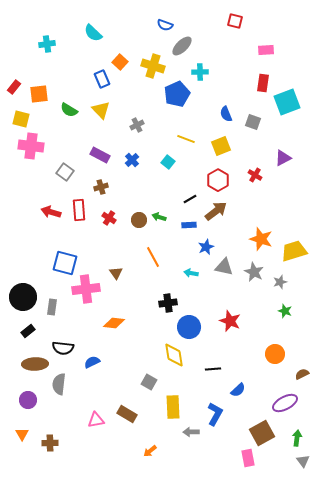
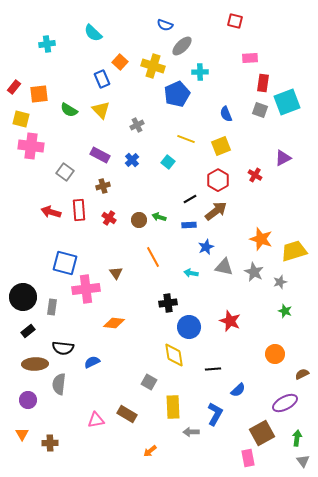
pink rectangle at (266, 50): moved 16 px left, 8 px down
gray square at (253, 122): moved 7 px right, 12 px up
brown cross at (101, 187): moved 2 px right, 1 px up
